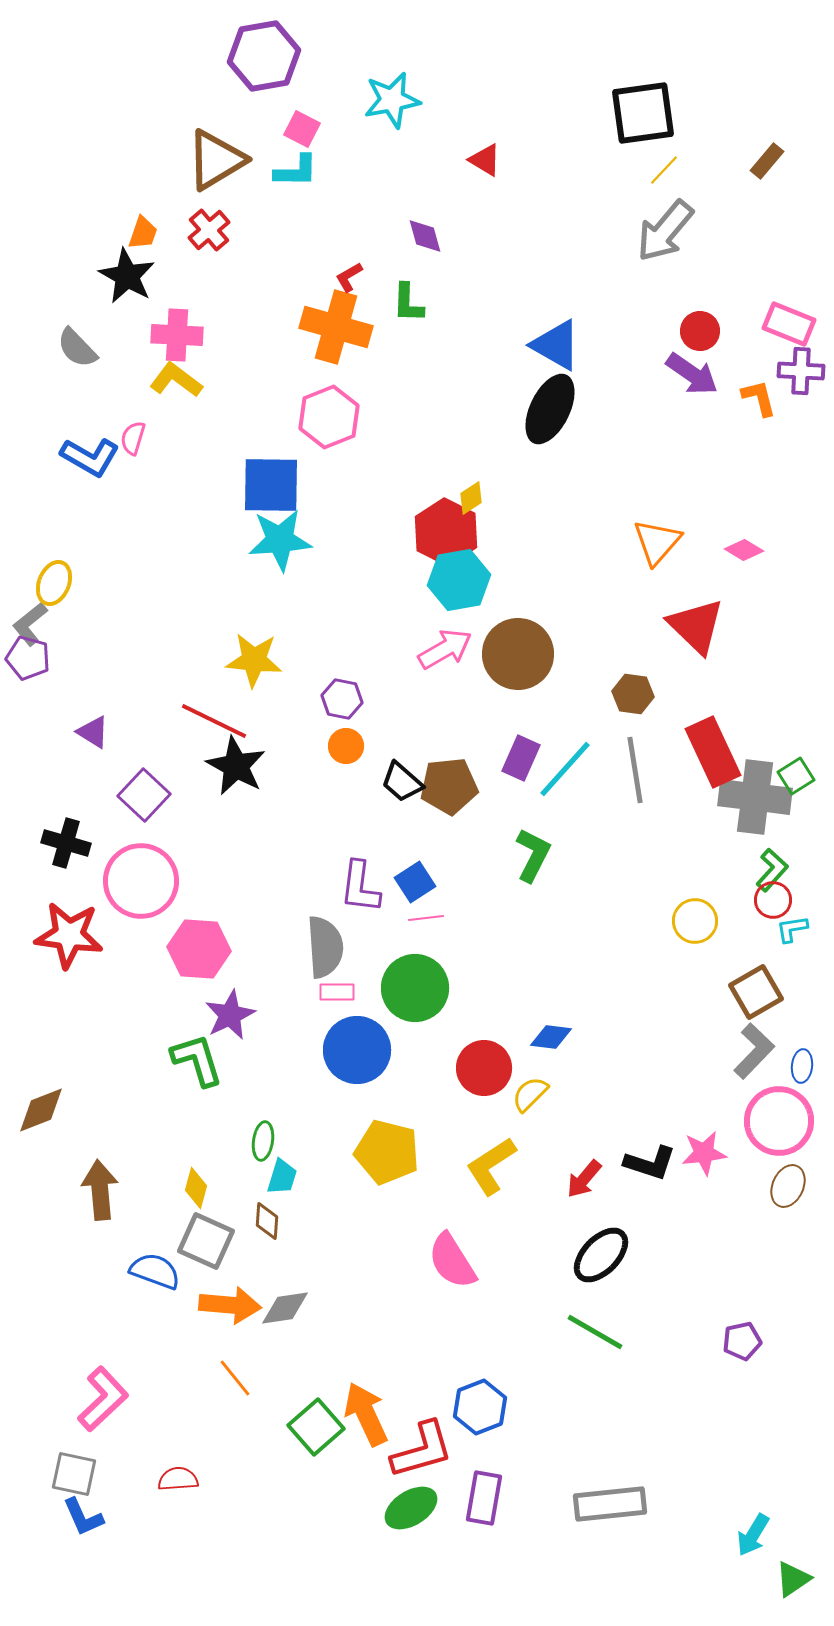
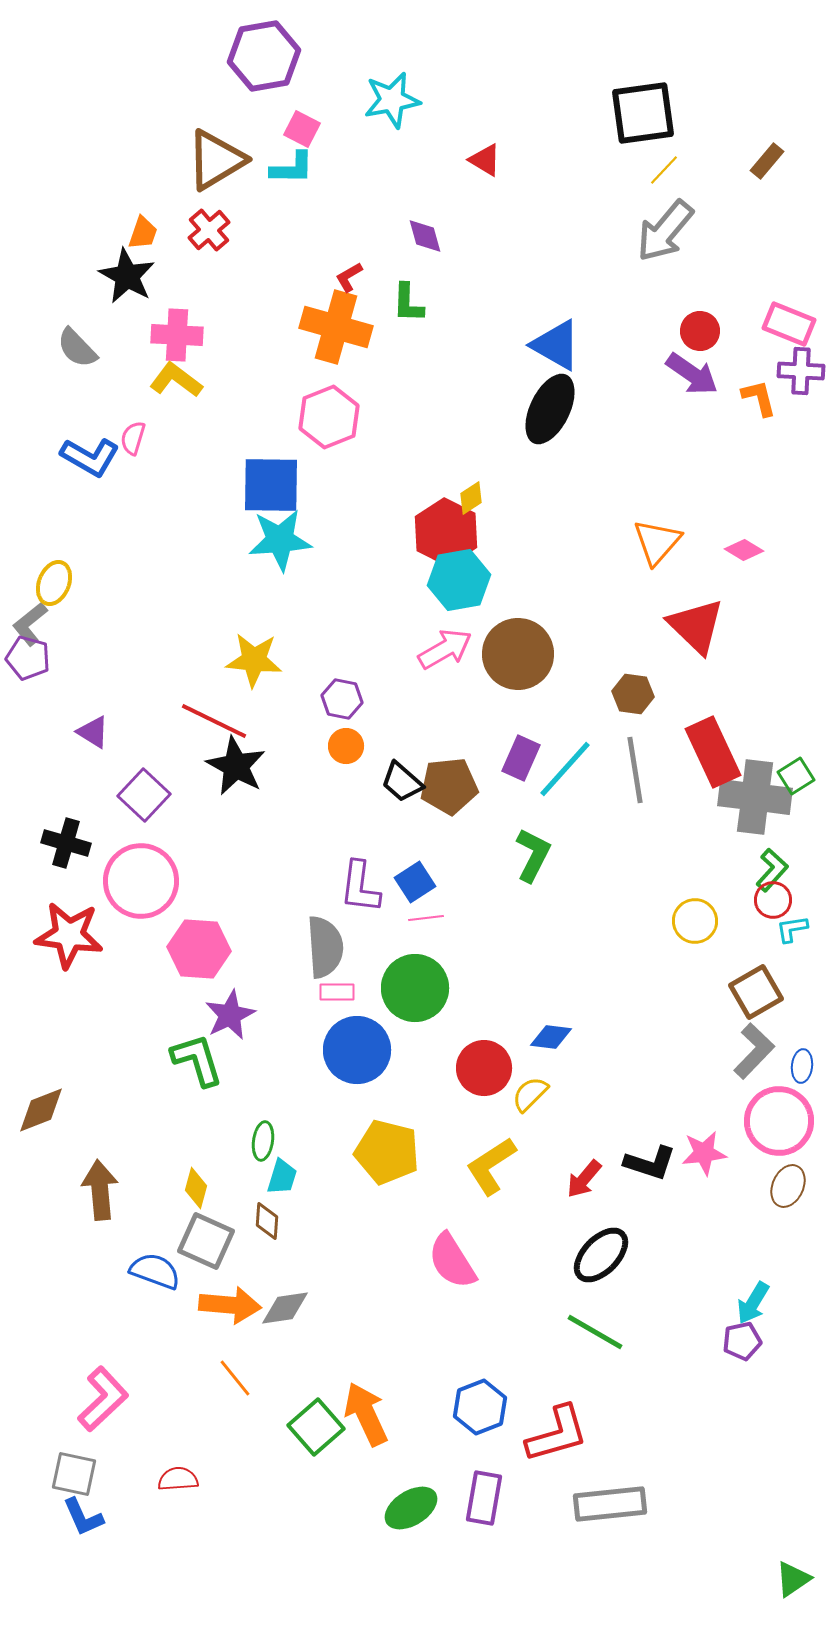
cyan L-shape at (296, 171): moved 4 px left, 3 px up
red L-shape at (422, 1450): moved 135 px right, 16 px up
cyan arrow at (753, 1535): moved 232 px up
